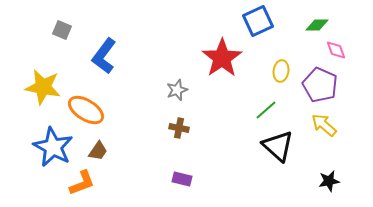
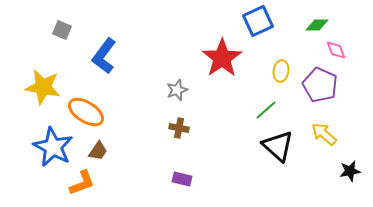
orange ellipse: moved 2 px down
yellow arrow: moved 9 px down
black star: moved 21 px right, 10 px up
